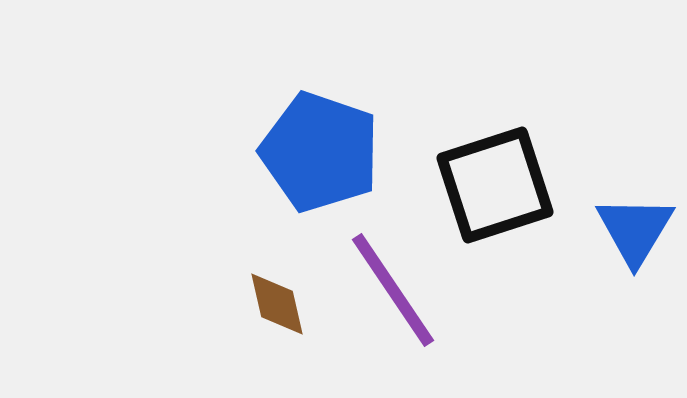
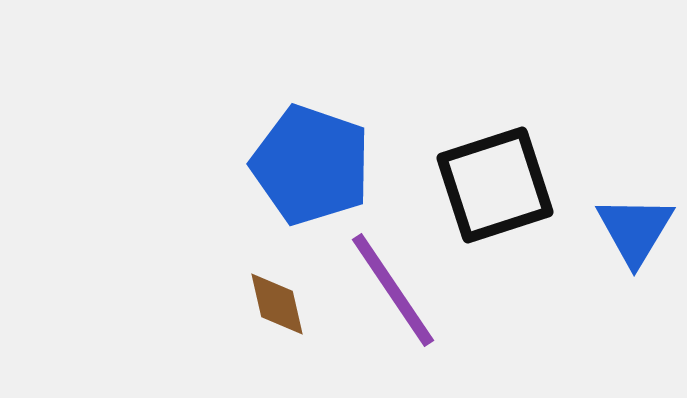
blue pentagon: moved 9 px left, 13 px down
